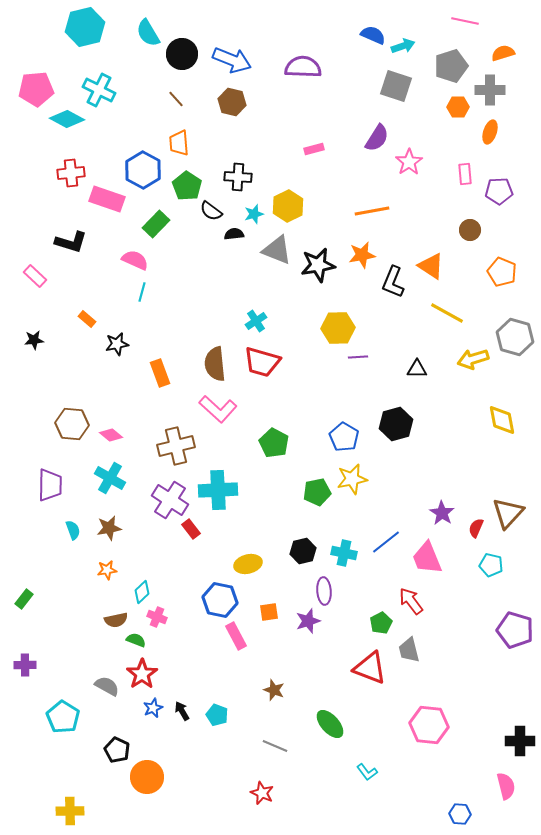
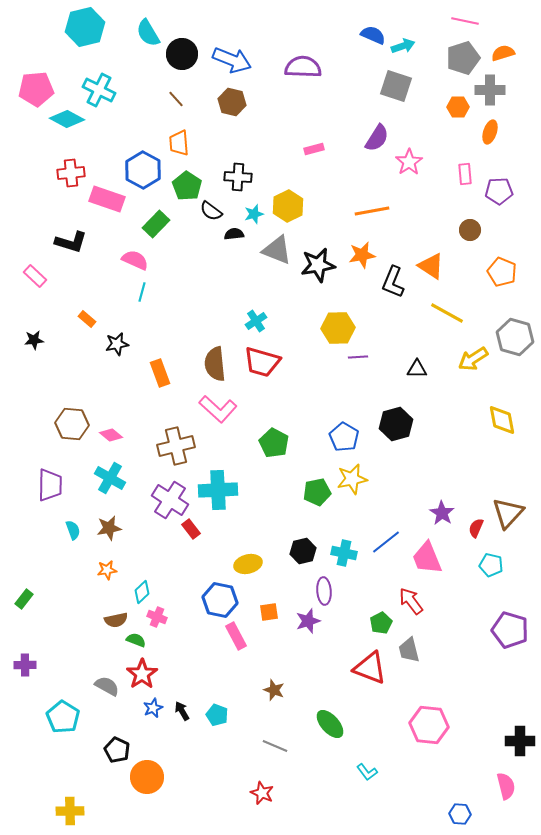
gray pentagon at (451, 66): moved 12 px right, 8 px up
yellow arrow at (473, 359): rotated 16 degrees counterclockwise
purple pentagon at (515, 630): moved 5 px left
